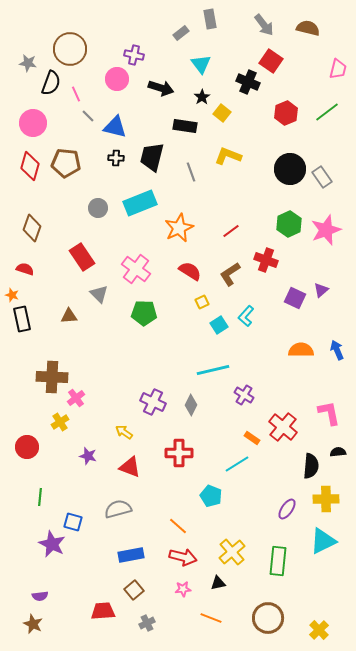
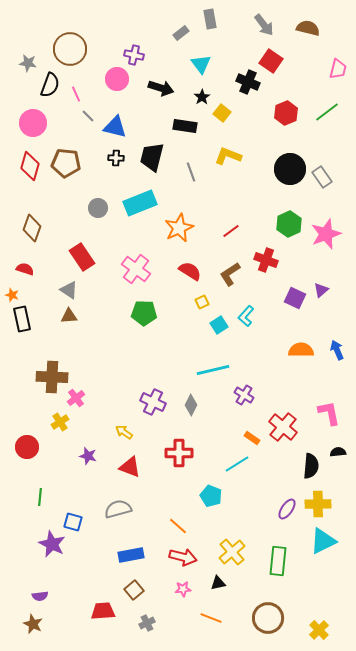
black semicircle at (51, 83): moved 1 px left, 2 px down
pink star at (326, 230): moved 4 px down
gray triangle at (99, 294): moved 30 px left, 4 px up; rotated 12 degrees counterclockwise
yellow cross at (326, 499): moved 8 px left, 5 px down
